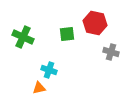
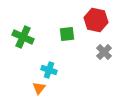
red hexagon: moved 1 px right, 3 px up
gray cross: moved 7 px left; rotated 28 degrees clockwise
orange triangle: rotated 40 degrees counterclockwise
